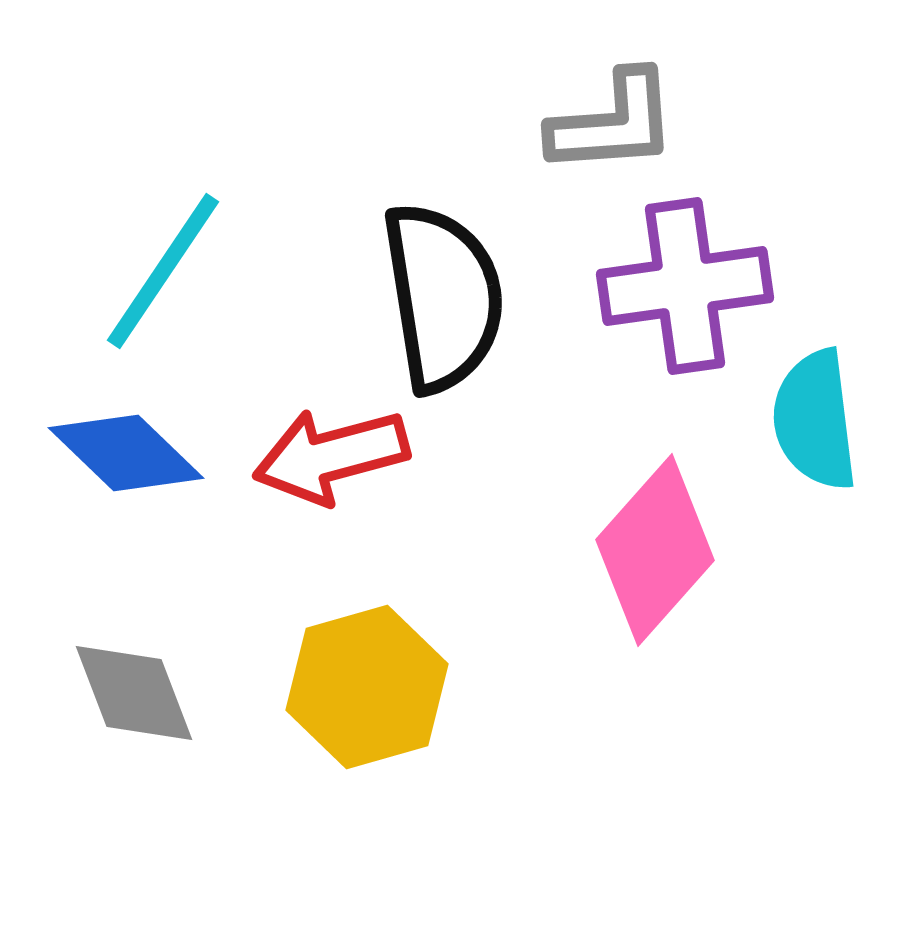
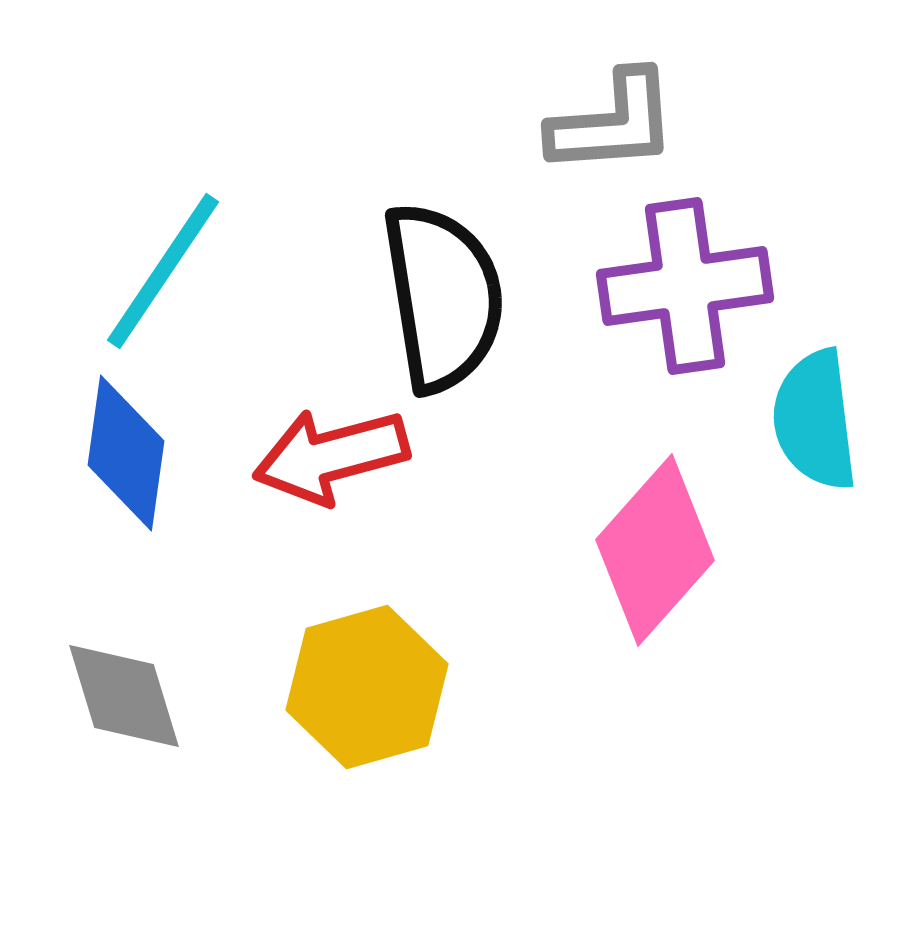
blue diamond: rotated 54 degrees clockwise
gray diamond: moved 10 px left, 3 px down; rotated 4 degrees clockwise
